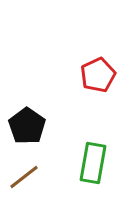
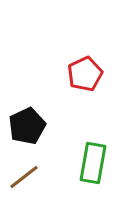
red pentagon: moved 13 px left, 1 px up
black pentagon: rotated 12 degrees clockwise
